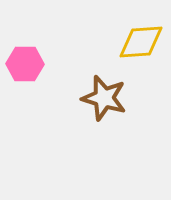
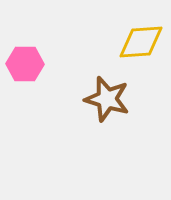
brown star: moved 3 px right, 1 px down
